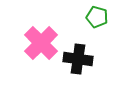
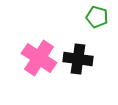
pink cross: moved 2 px left, 15 px down; rotated 12 degrees counterclockwise
